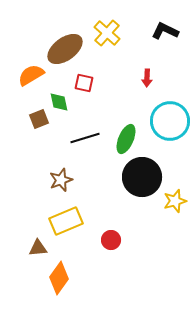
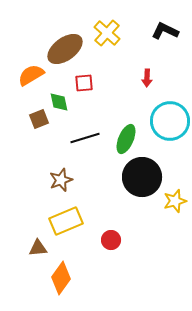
red square: rotated 18 degrees counterclockwise
orange diamond: moved 2 px right
